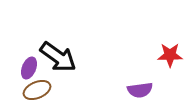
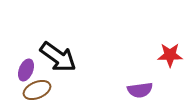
purple ellipse: moved 3 px left, 2 px down
